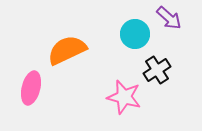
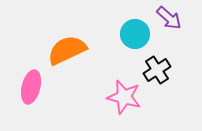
pink ellipse: moved 1 px up
